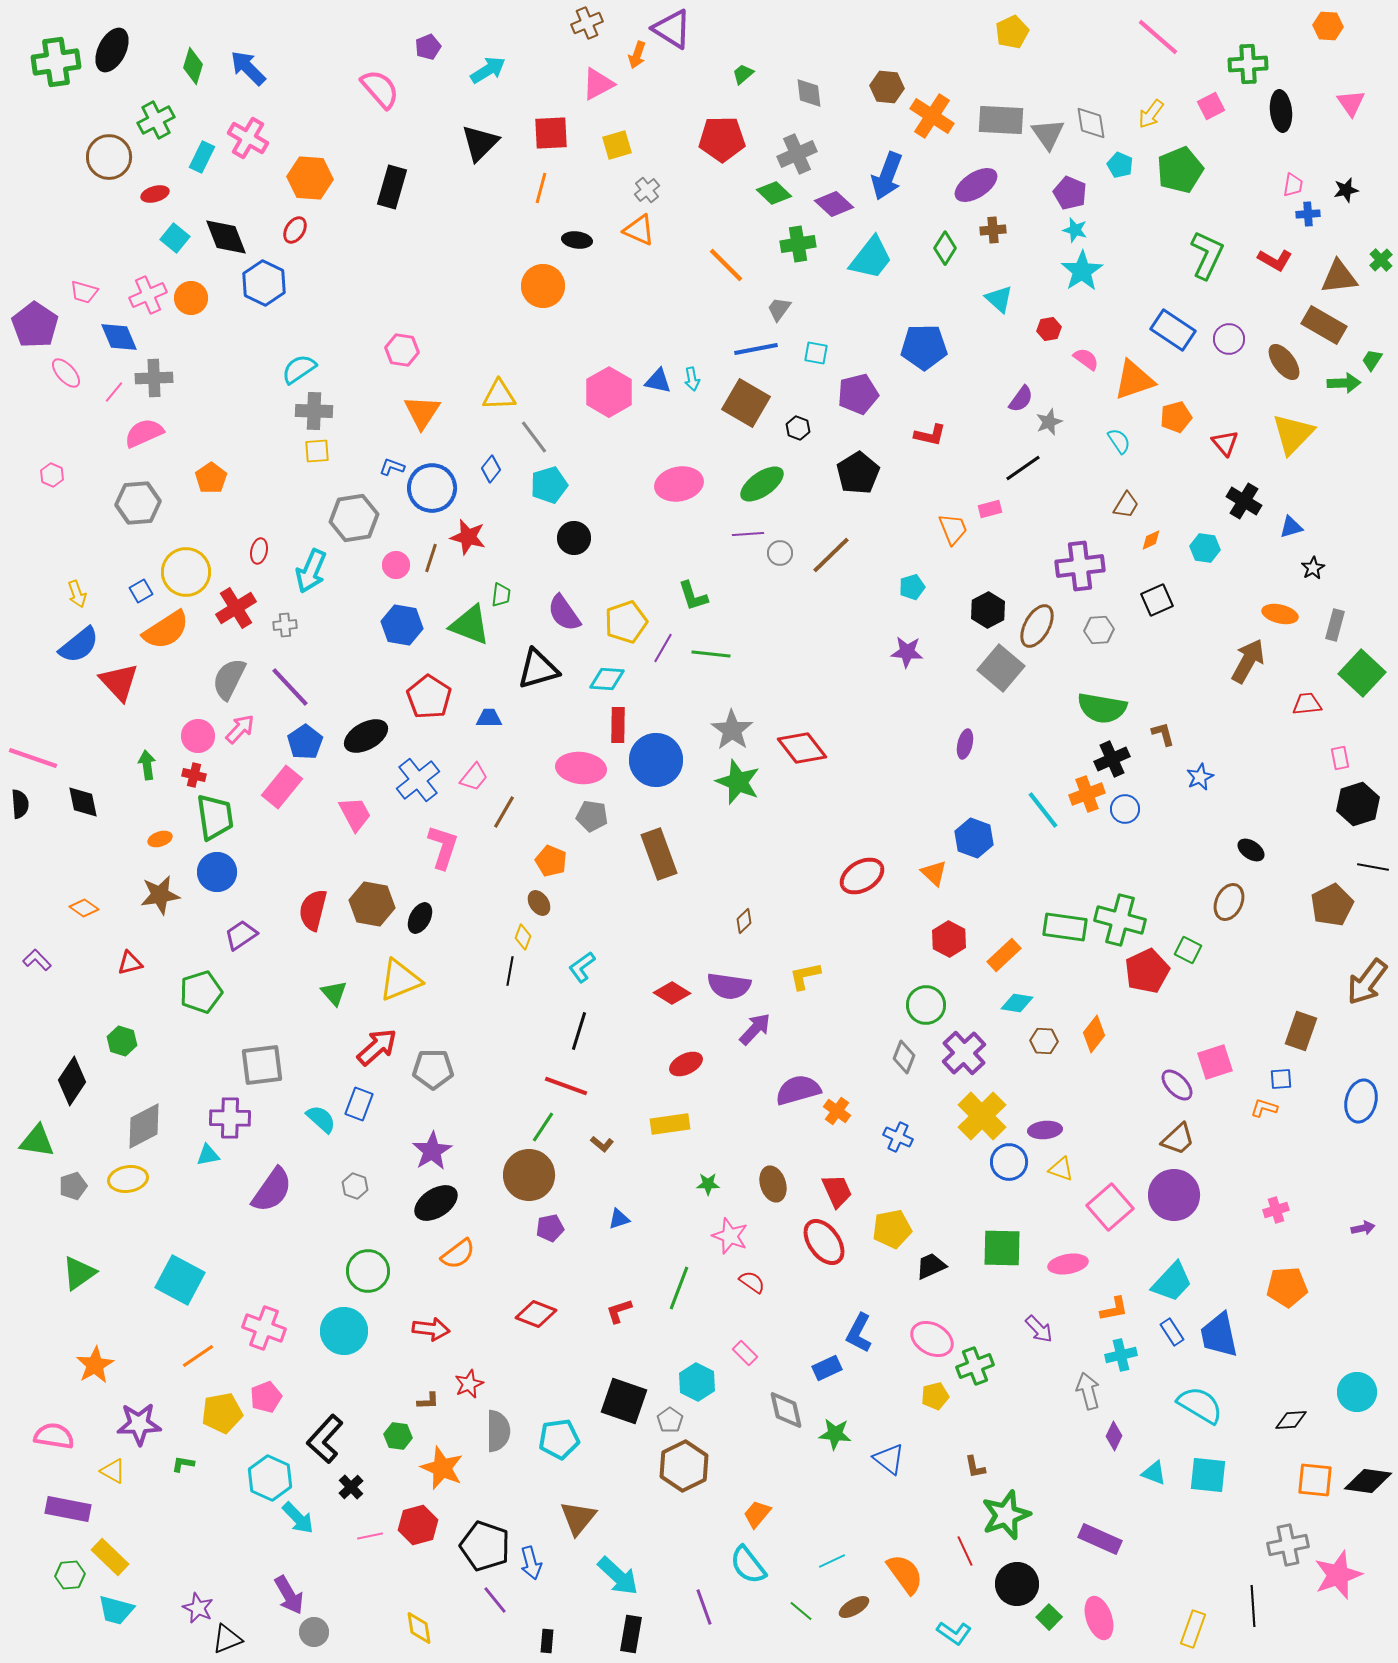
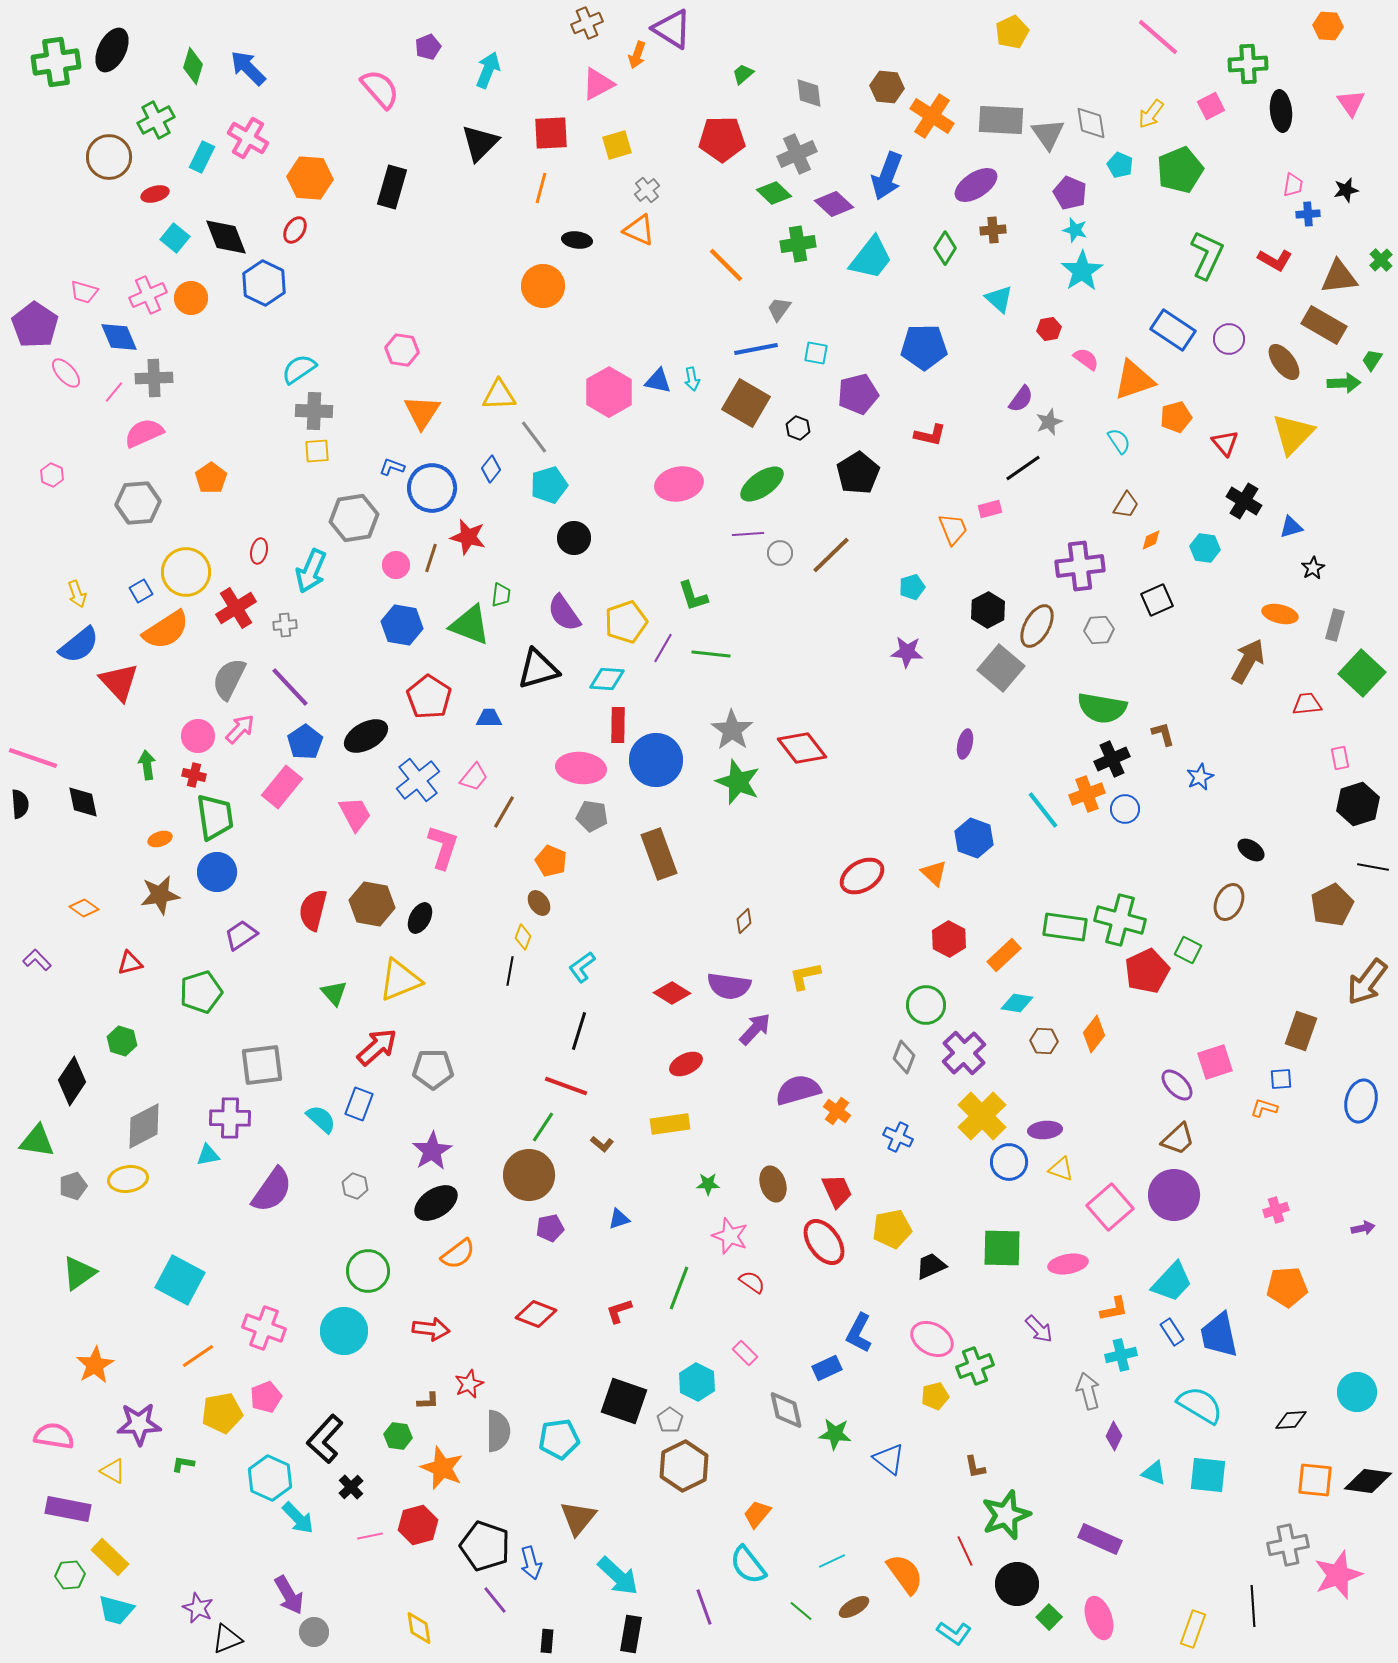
cyan arrow at (488, 70): rotated 36 degrees counterclockwise
